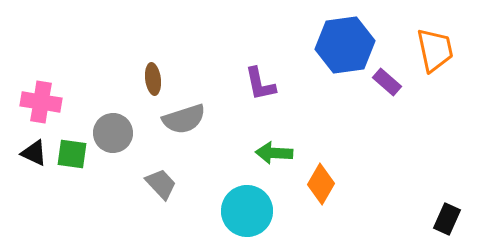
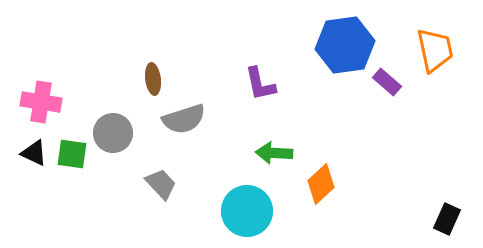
orange diamond: rotated 18 degrees clockwise
